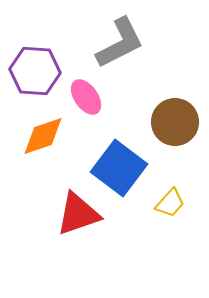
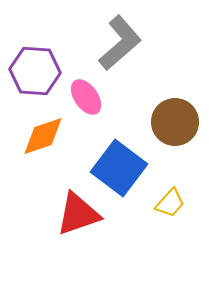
gray L-shape: rotated 14 degrees counterclockwise
